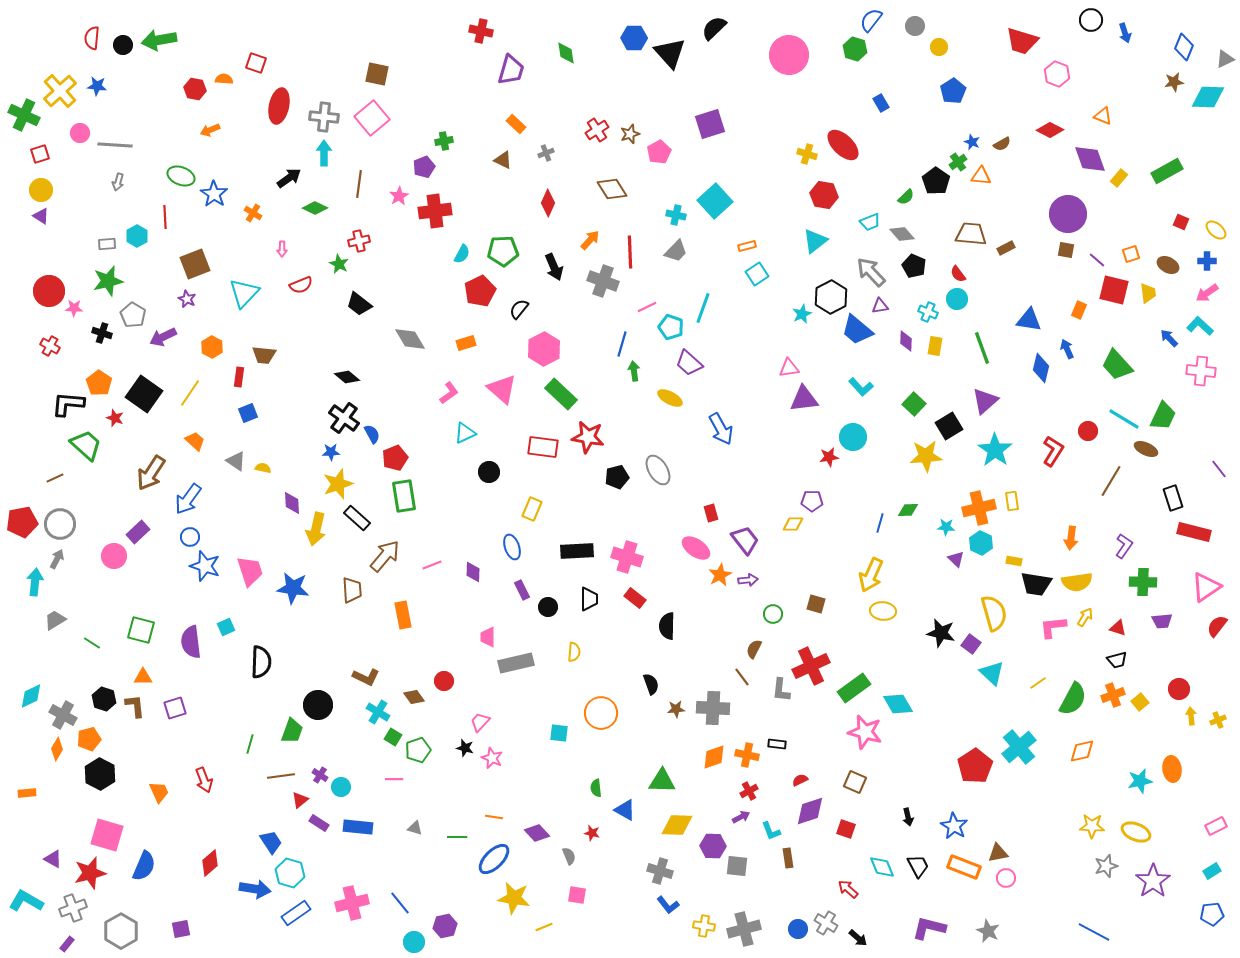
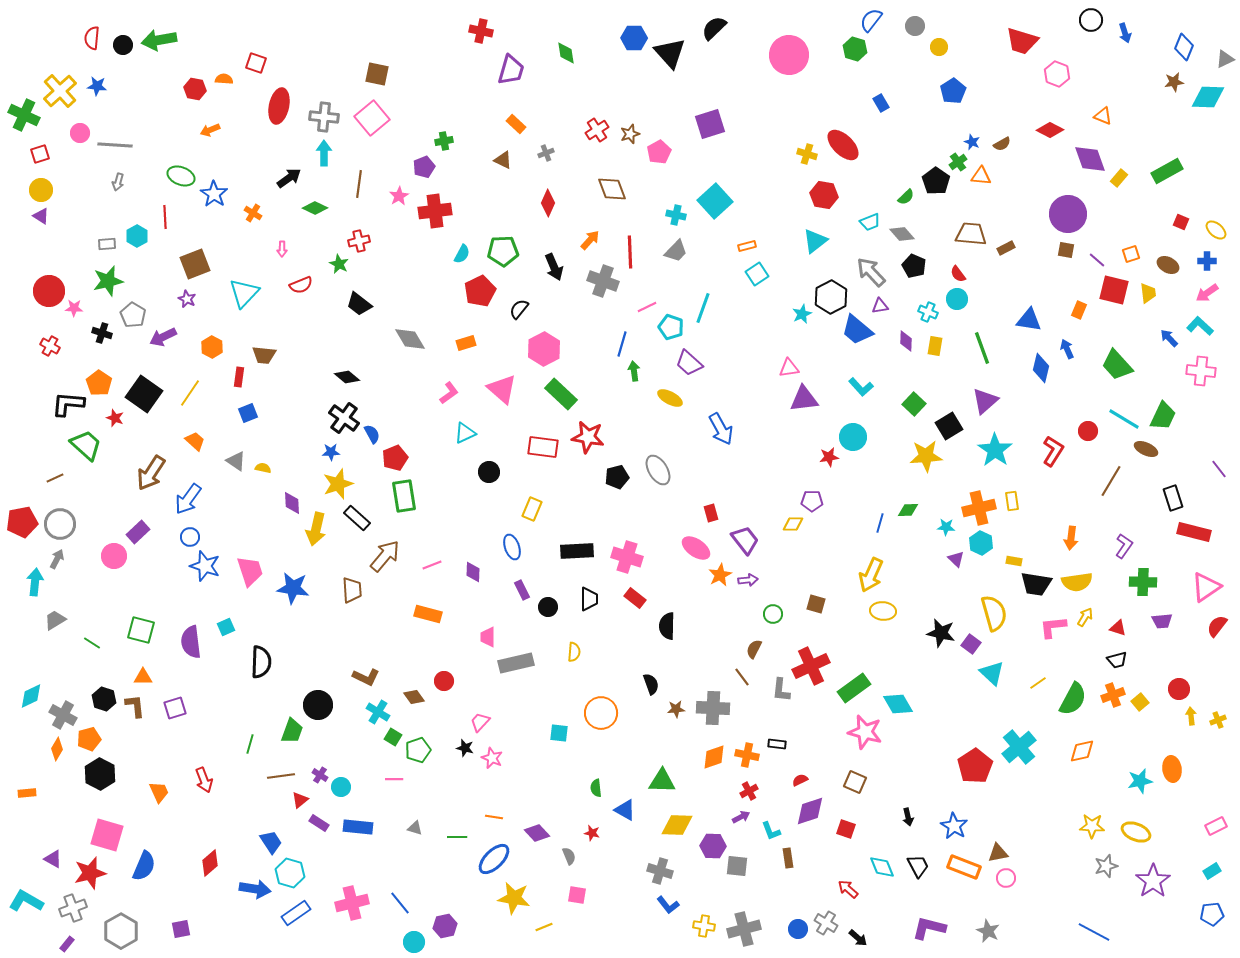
brown diamond at (612, 189): rotated 12 degrees clockwise
orange rectangle at (403, 615): moved 25 px right, 1 px up; rotated 64 degrees counterclockwise
